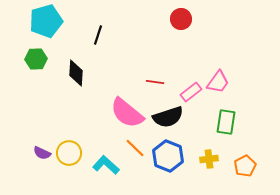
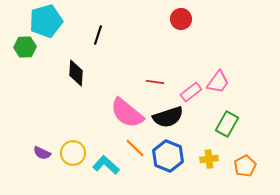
green hexagon: moved 11 px left, 12 px up
green rectangle: moved 1 px right, 2 px down; rotated 20 degrees clockwise
yellow circle: moved 4 px right
